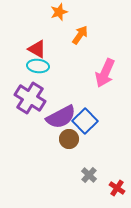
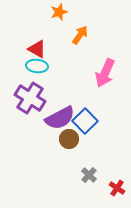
cyan ellipse: moved 1 px left
purple semicircle: moved 1 px left, 1 px down
